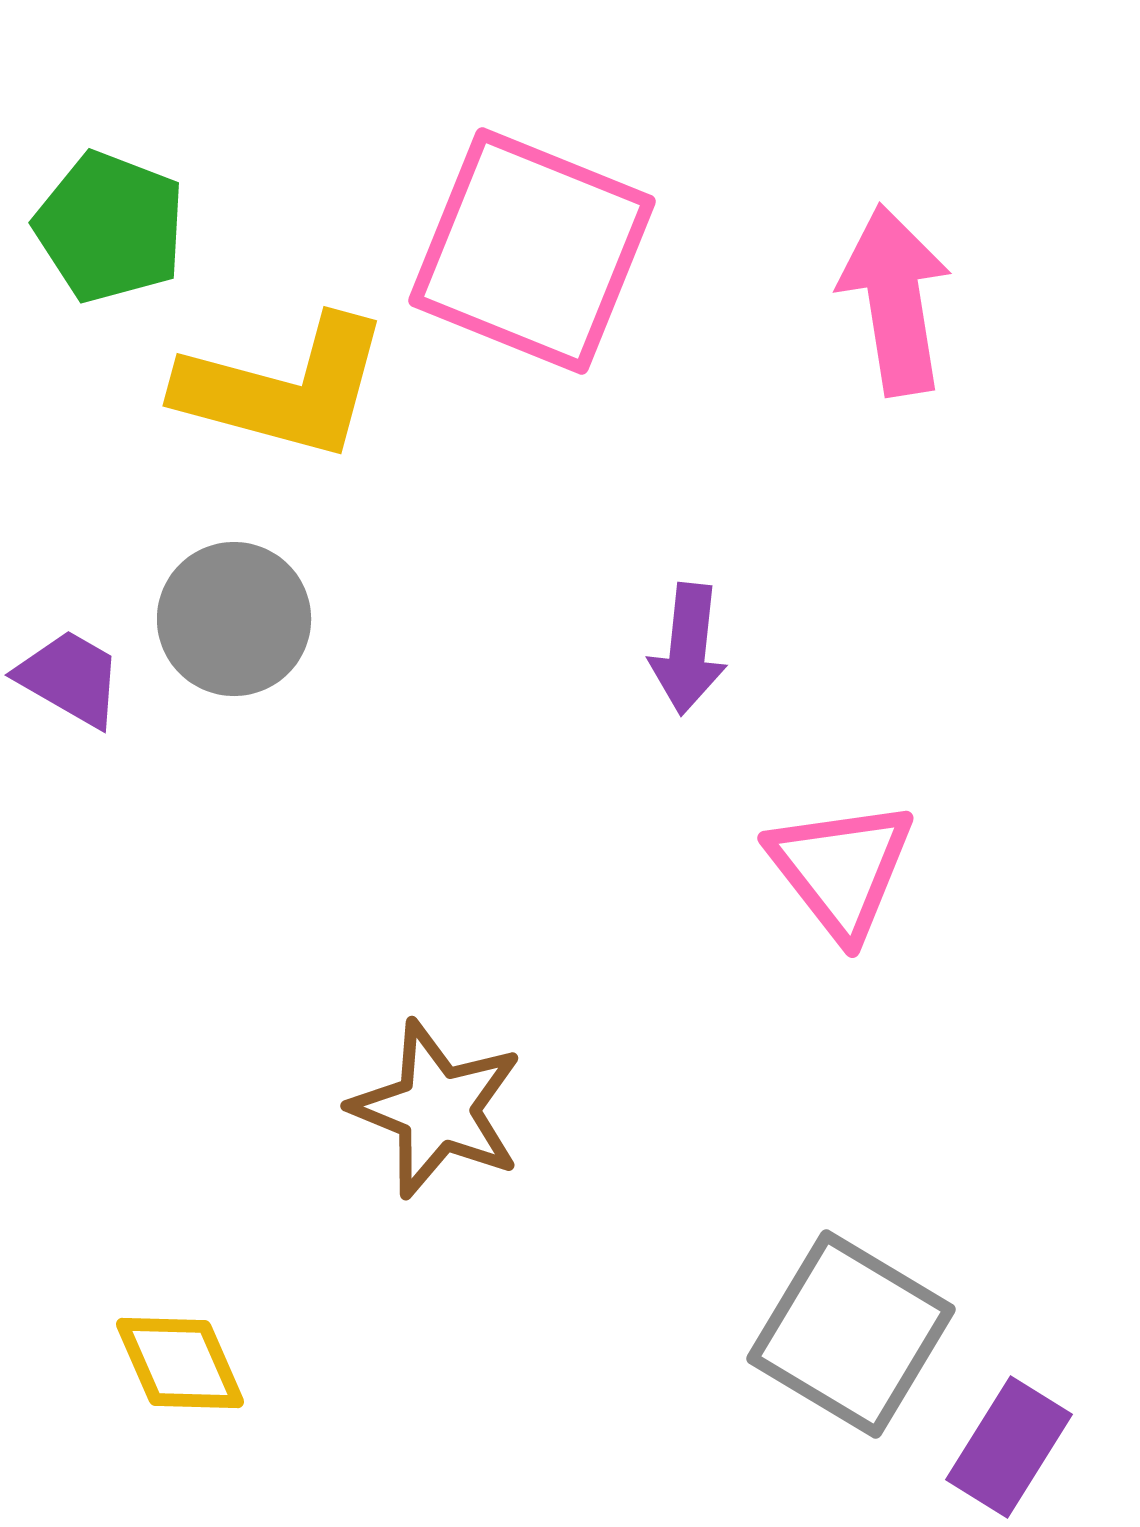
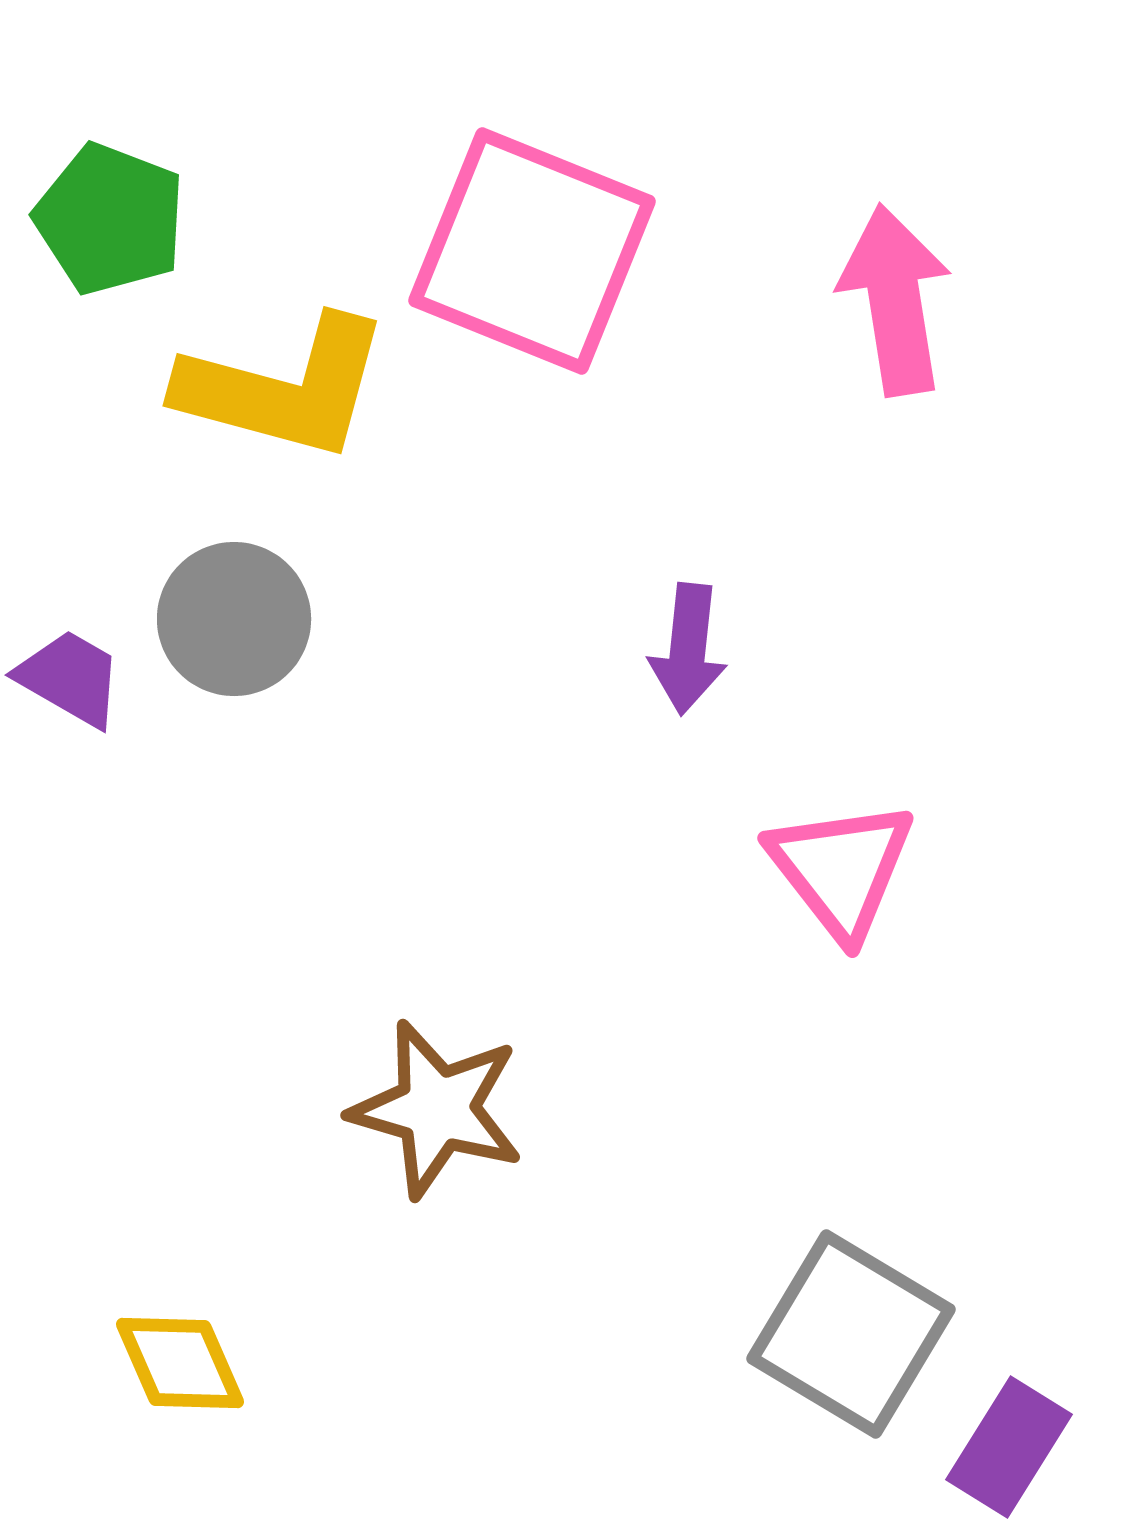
green pentagon: moved 8 px up
brown star: rotated 6 degrees counterclockwise
